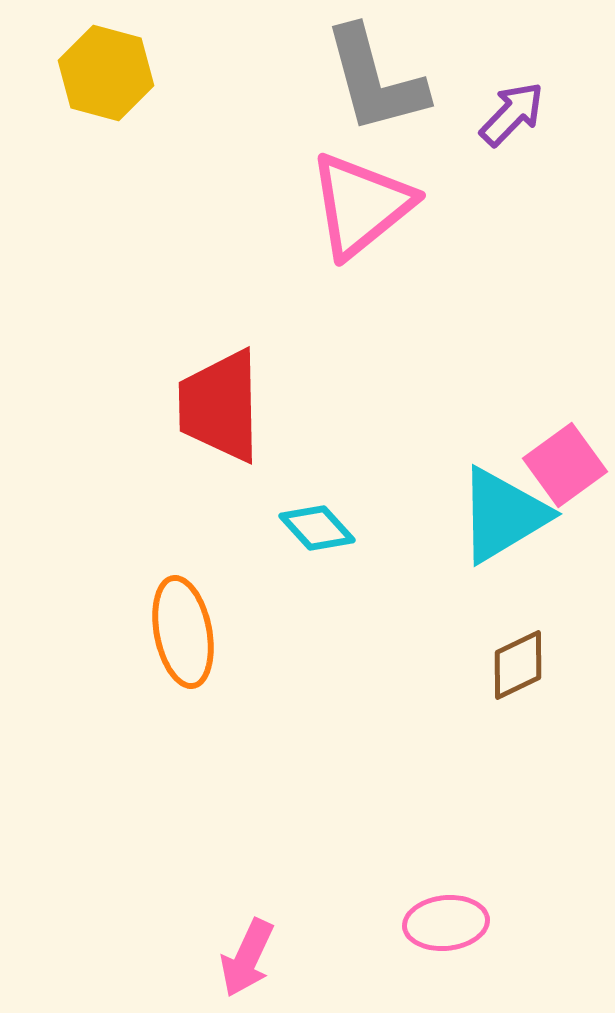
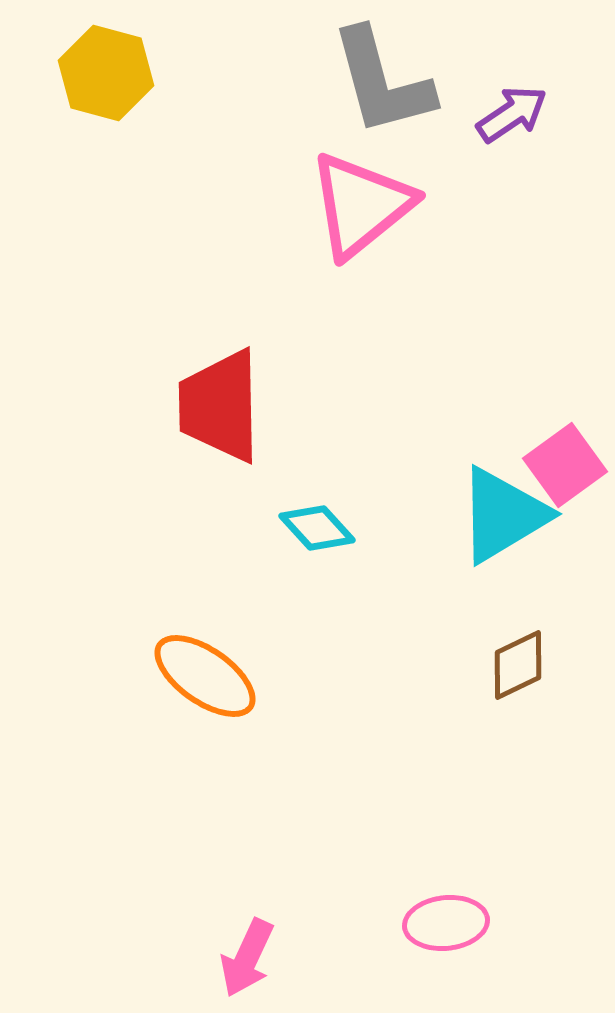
gray L-shape: moved 7 px right, 2 px down
purple arrow: rotated 12 degrees clockwise
orange ellipse: moved 22 px right, 44 px down; rotated 44 degrees counterclockwise
